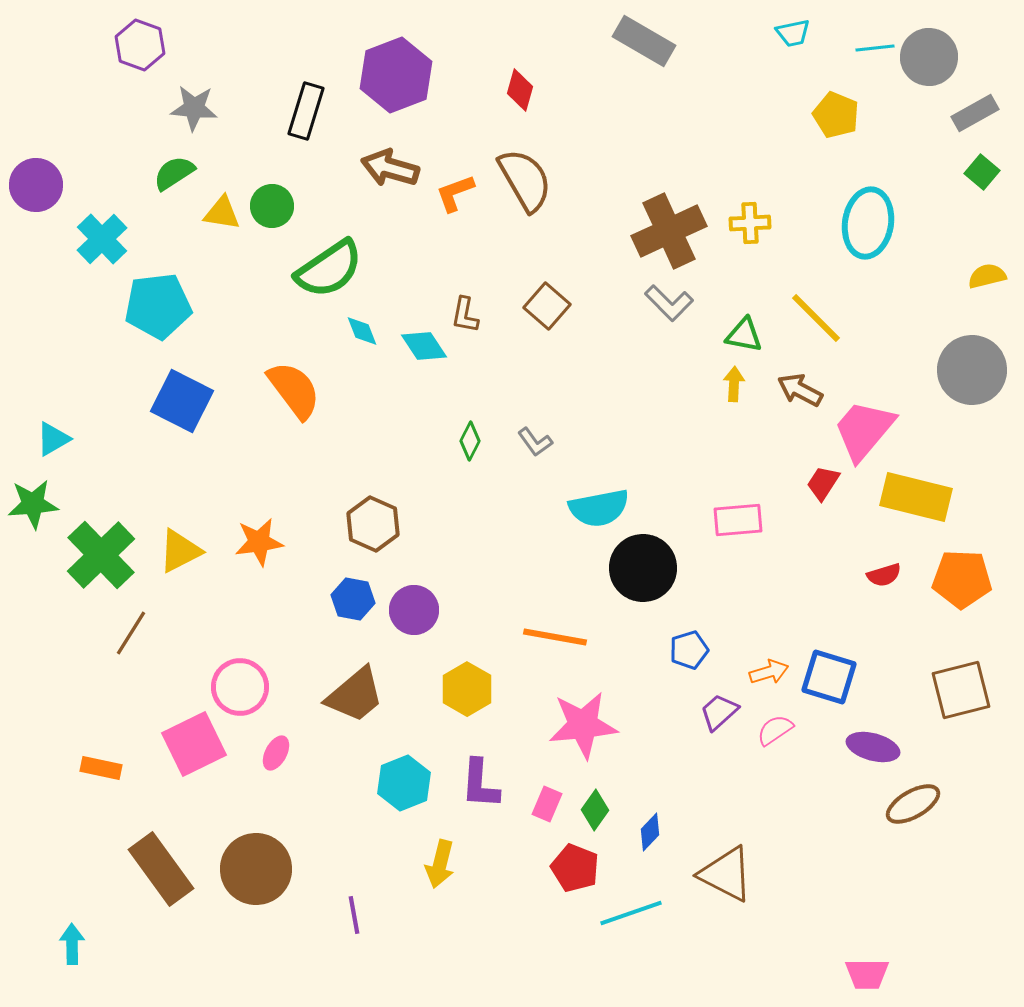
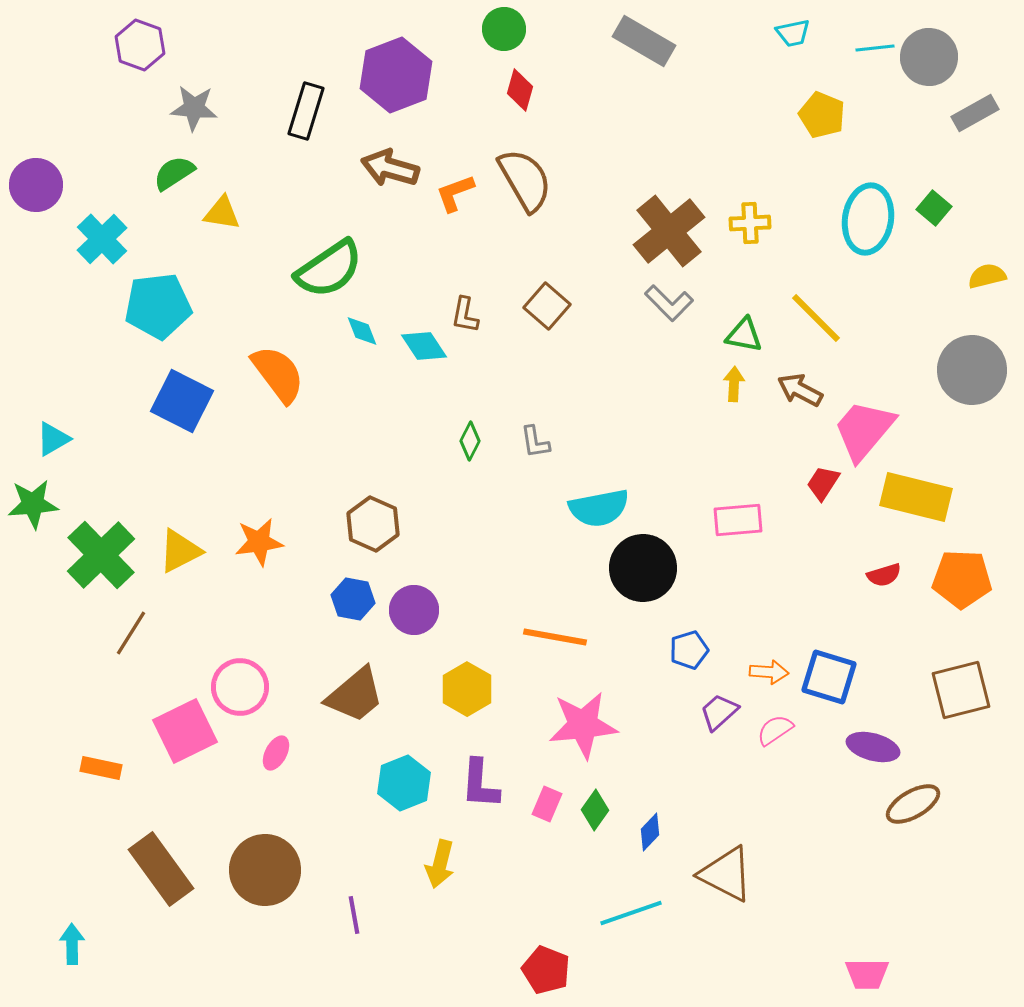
yellow pentagon at (836, 115): moved 14 px left
green square at (982, 172): moved 48 px left, 36 px down
green circle at (272, 206): moved 232 px right, 177 px up
cyan ellipse at (868, 223): moved 4 px up
brown cross at (669, 231): rotated 14 degrees counterclockwise
orange semicircle at (294, 390): moved 16 px left, 16 px up
gray L-shape at (535, 442): rotated 27 degrees clockwise
orange arrow at (769, 672): rotated 21 degrees clockwise
pink square at (194, 744): moved 9 px left, 13 px up
red pentagon at (575, 868): moved 29 px left, 102 px down
brown circle at (256, 869): moved 9 px right, 1 px down
